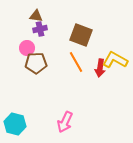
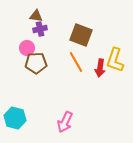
yellow L-shape: rotated 100 degrees counterclockwise
cyan hexagon: moved 6 px up
